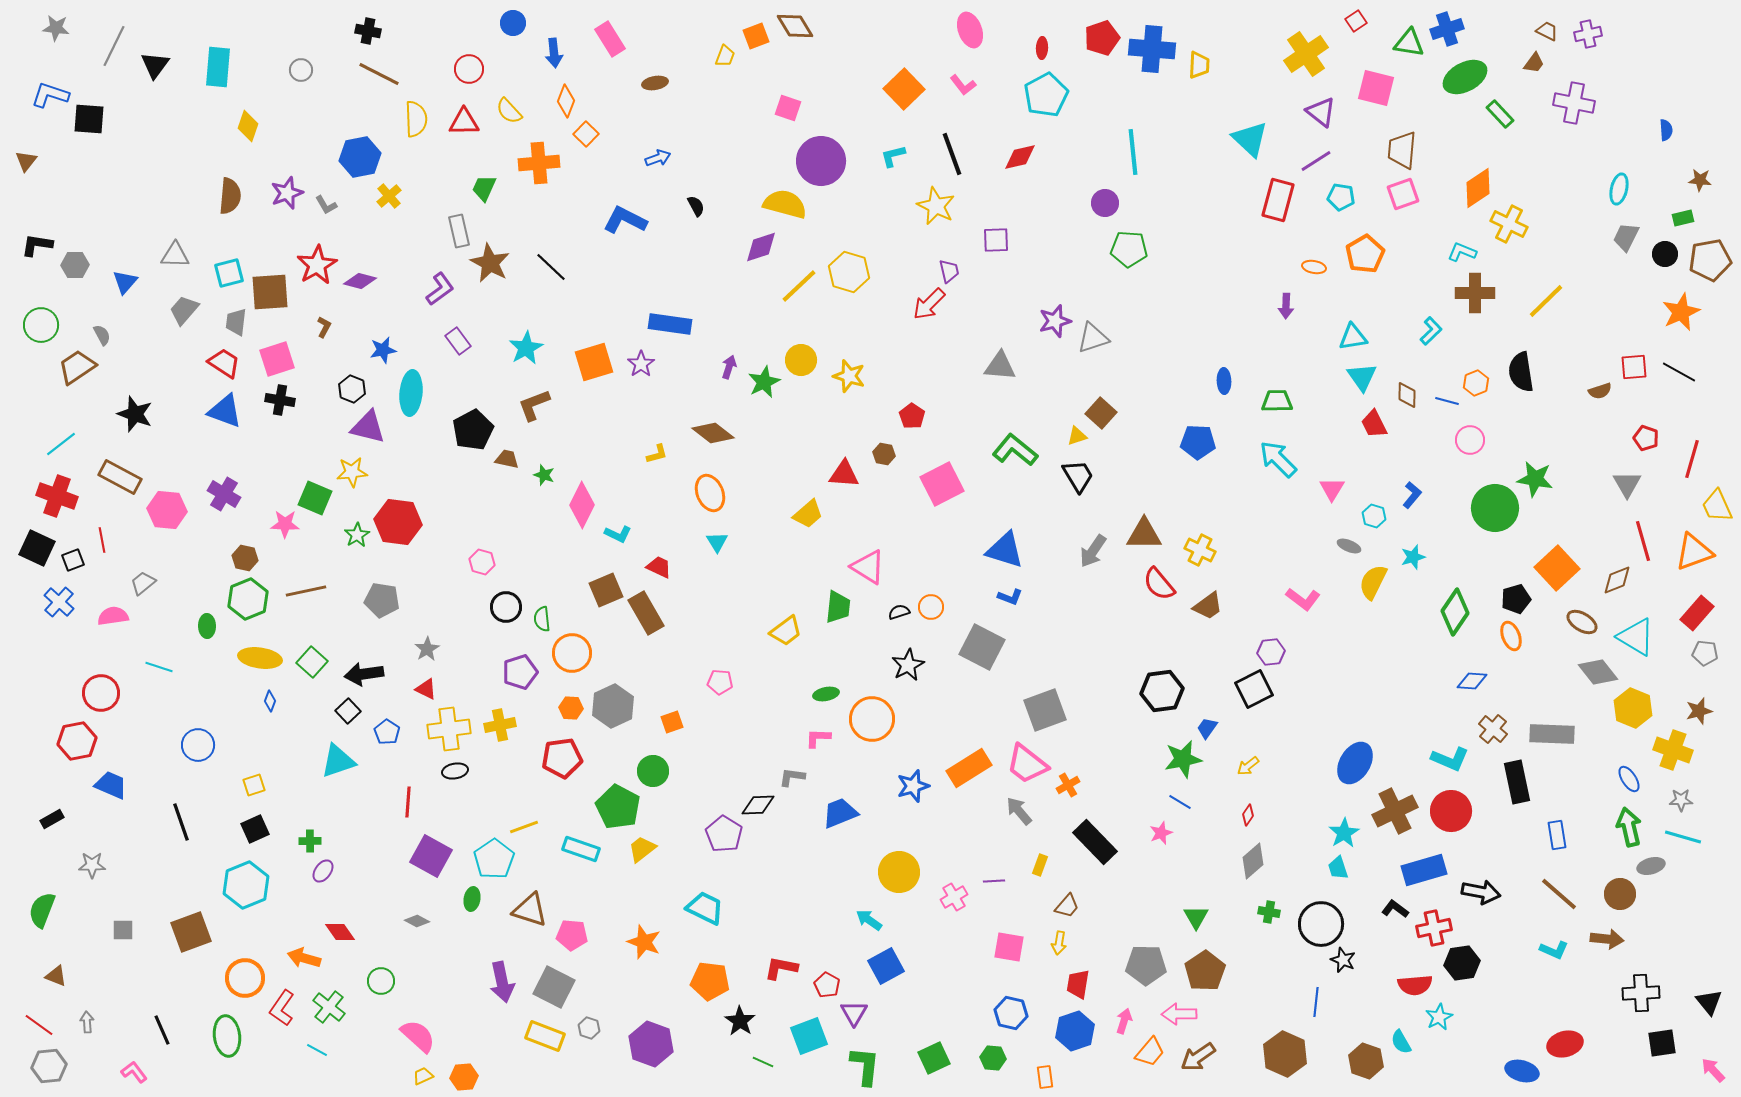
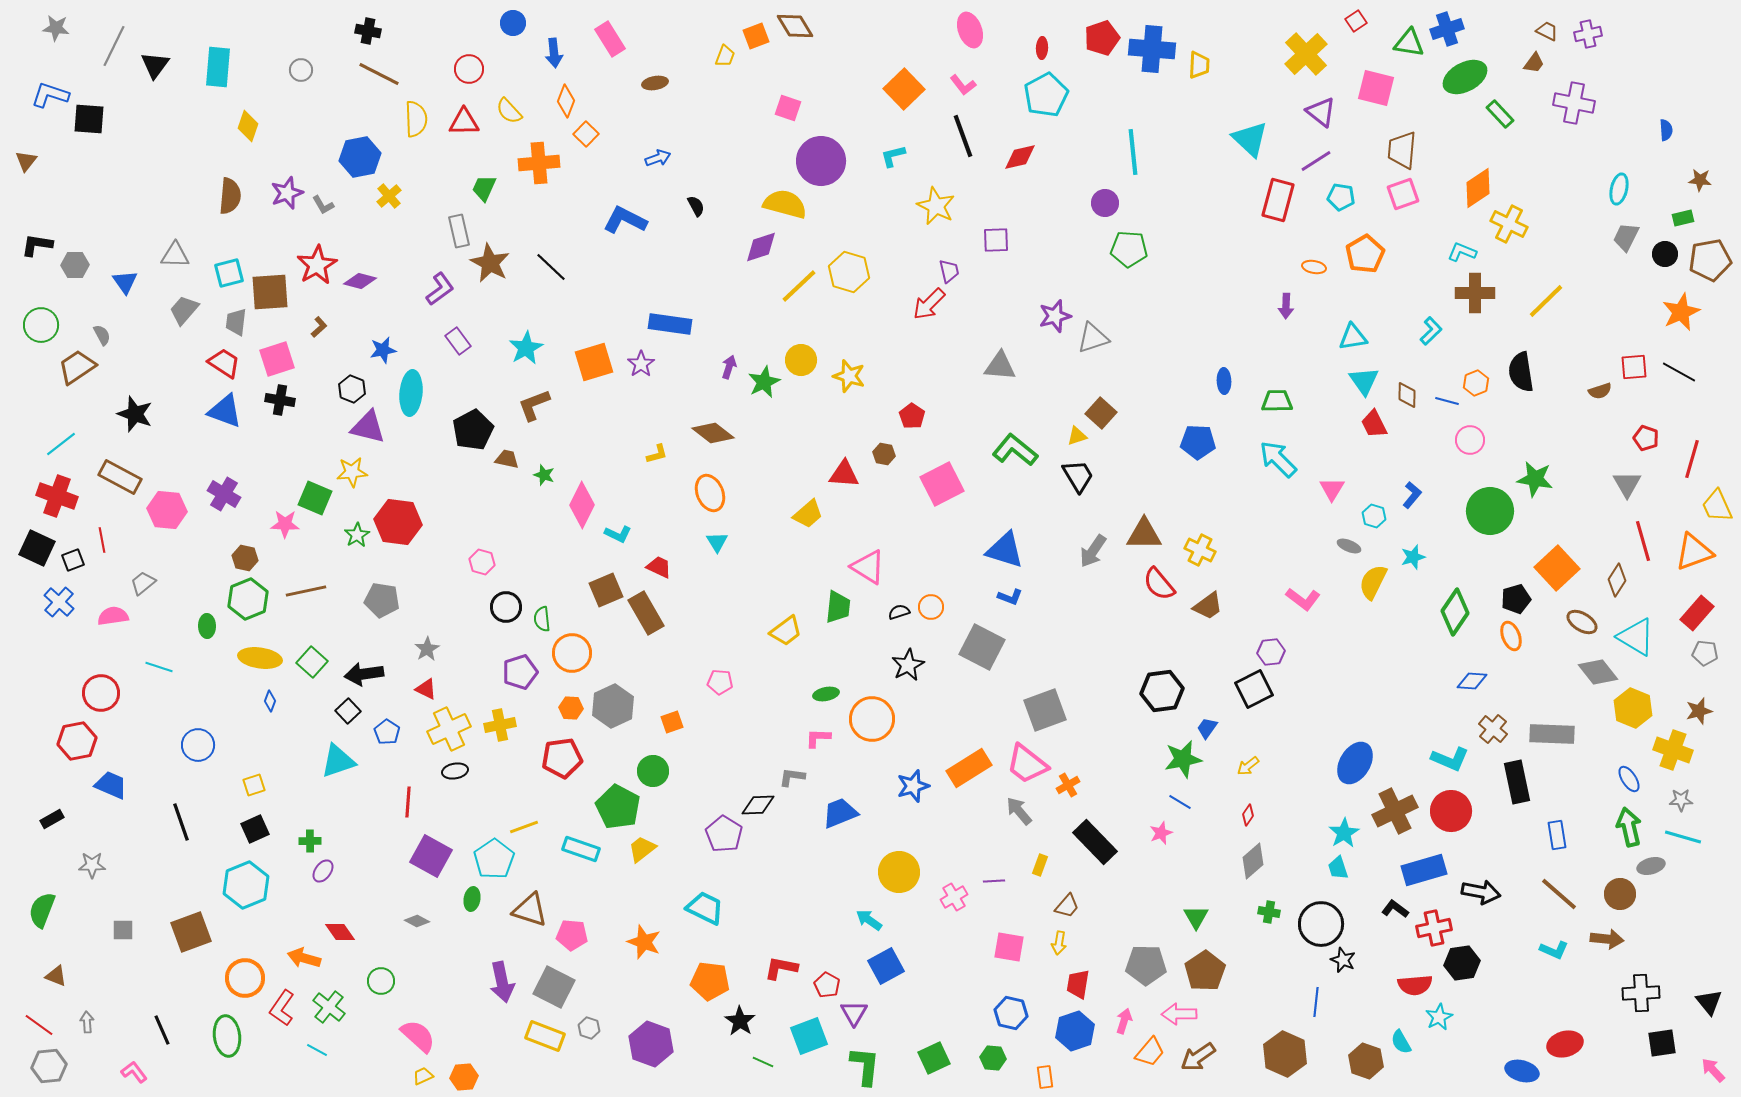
yellow cross at (1306, 54): rotated 9 degrees counterclockwise
black line at (952, 154): moved 11 px right, 18 px up
gray L-shape at (326, 205): moved 3 px left
blue triangle at (125, 282): rotated 16 degrees counterclockwise
purple star at (1055, 321): moved 5 px up
brown L-shape at (324, 327): moved 5 px left; rotated 20 degrees clockwise
cyan triangle at (1362, 377): moved 2 px right, 4 px down
green circle at (1495, 508): moved 5 px left, 3 px down
brown diamond at (1617, 580): rotated 36 degrees counterclockwise
yellow cross at (449, 729): rotated 18 degrees counterclockwise
